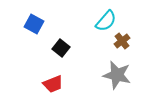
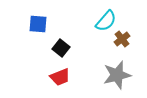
blue square: moved 4 px right; rotated 24 degrees counterclockwise
brown cross: moved 2 px up
gray star: rotated 28 degrees counterclockwise
red trapezoid: moved 7 px right, 7 px up
